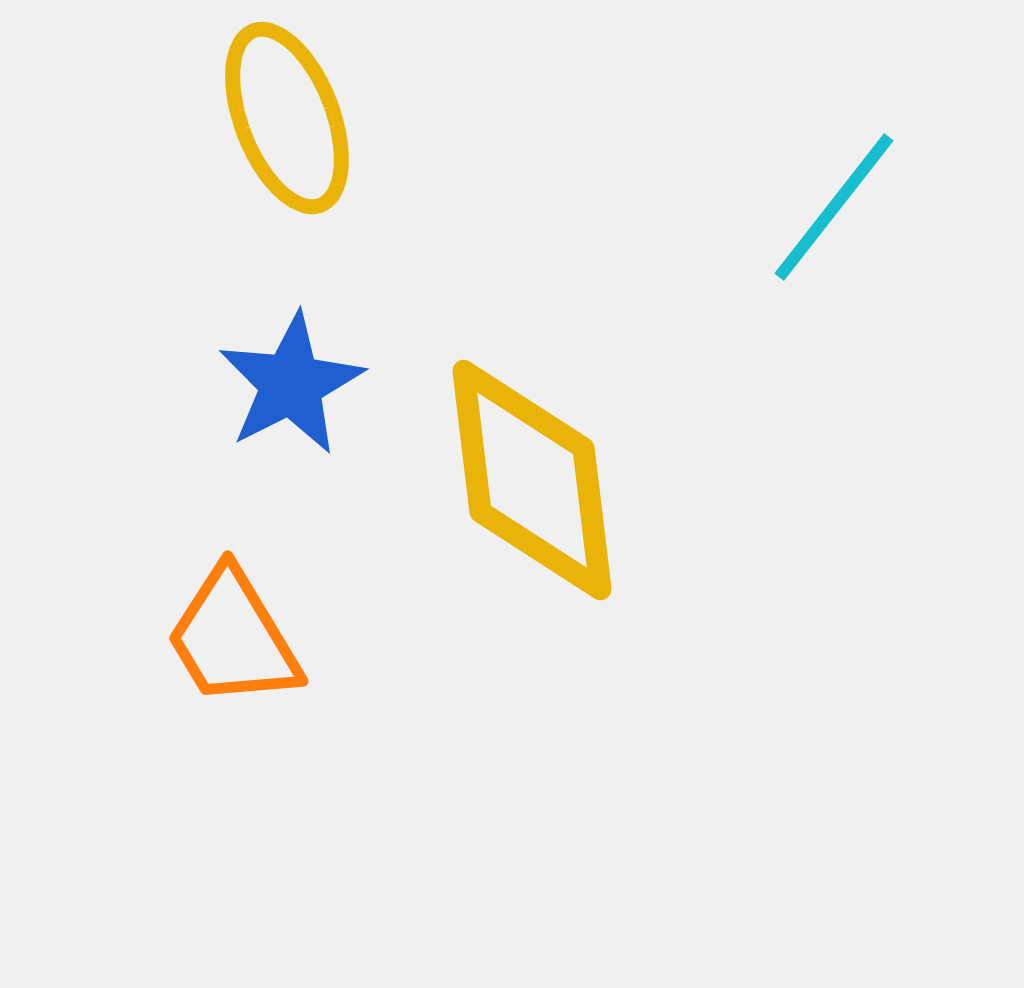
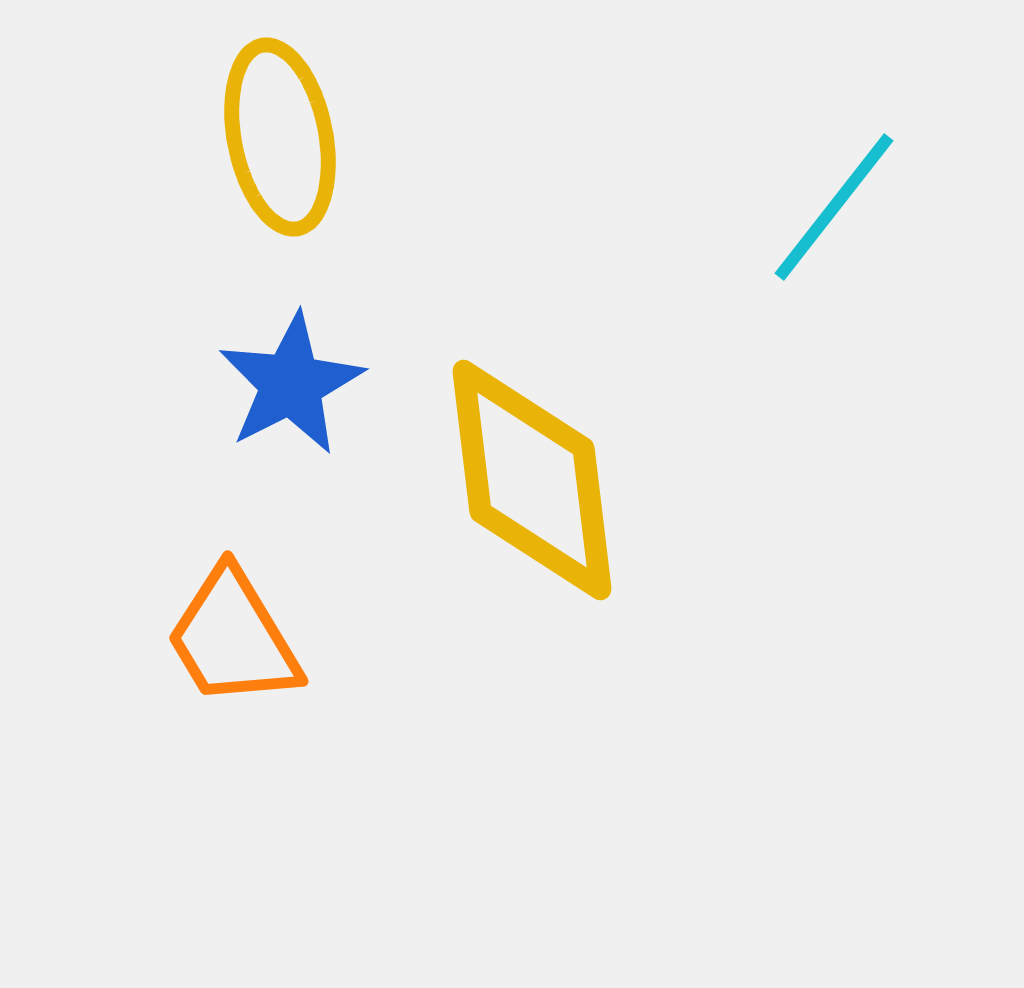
yellow ellipse: moved 7 px left, 19 px down; rotated 10 degrees clockwise
